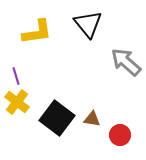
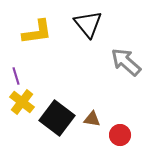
yellow cross: moved 5 px right
